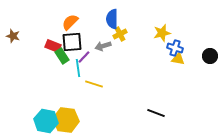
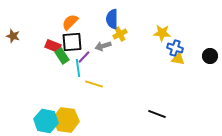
yellow star: rotated 18 degrees clockwise
black line: moved 1 px right, 1 px down
